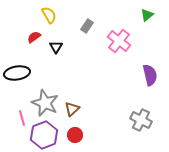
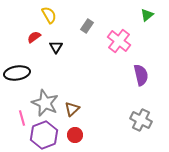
purple semicircle: moved 9 px left
